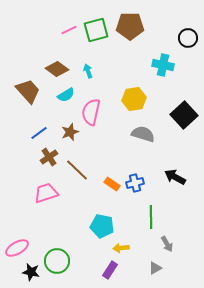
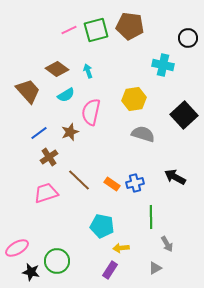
brown pentagon: rotated 8 degrees clockwise
brown line: moved 2 px right, 10 px down
